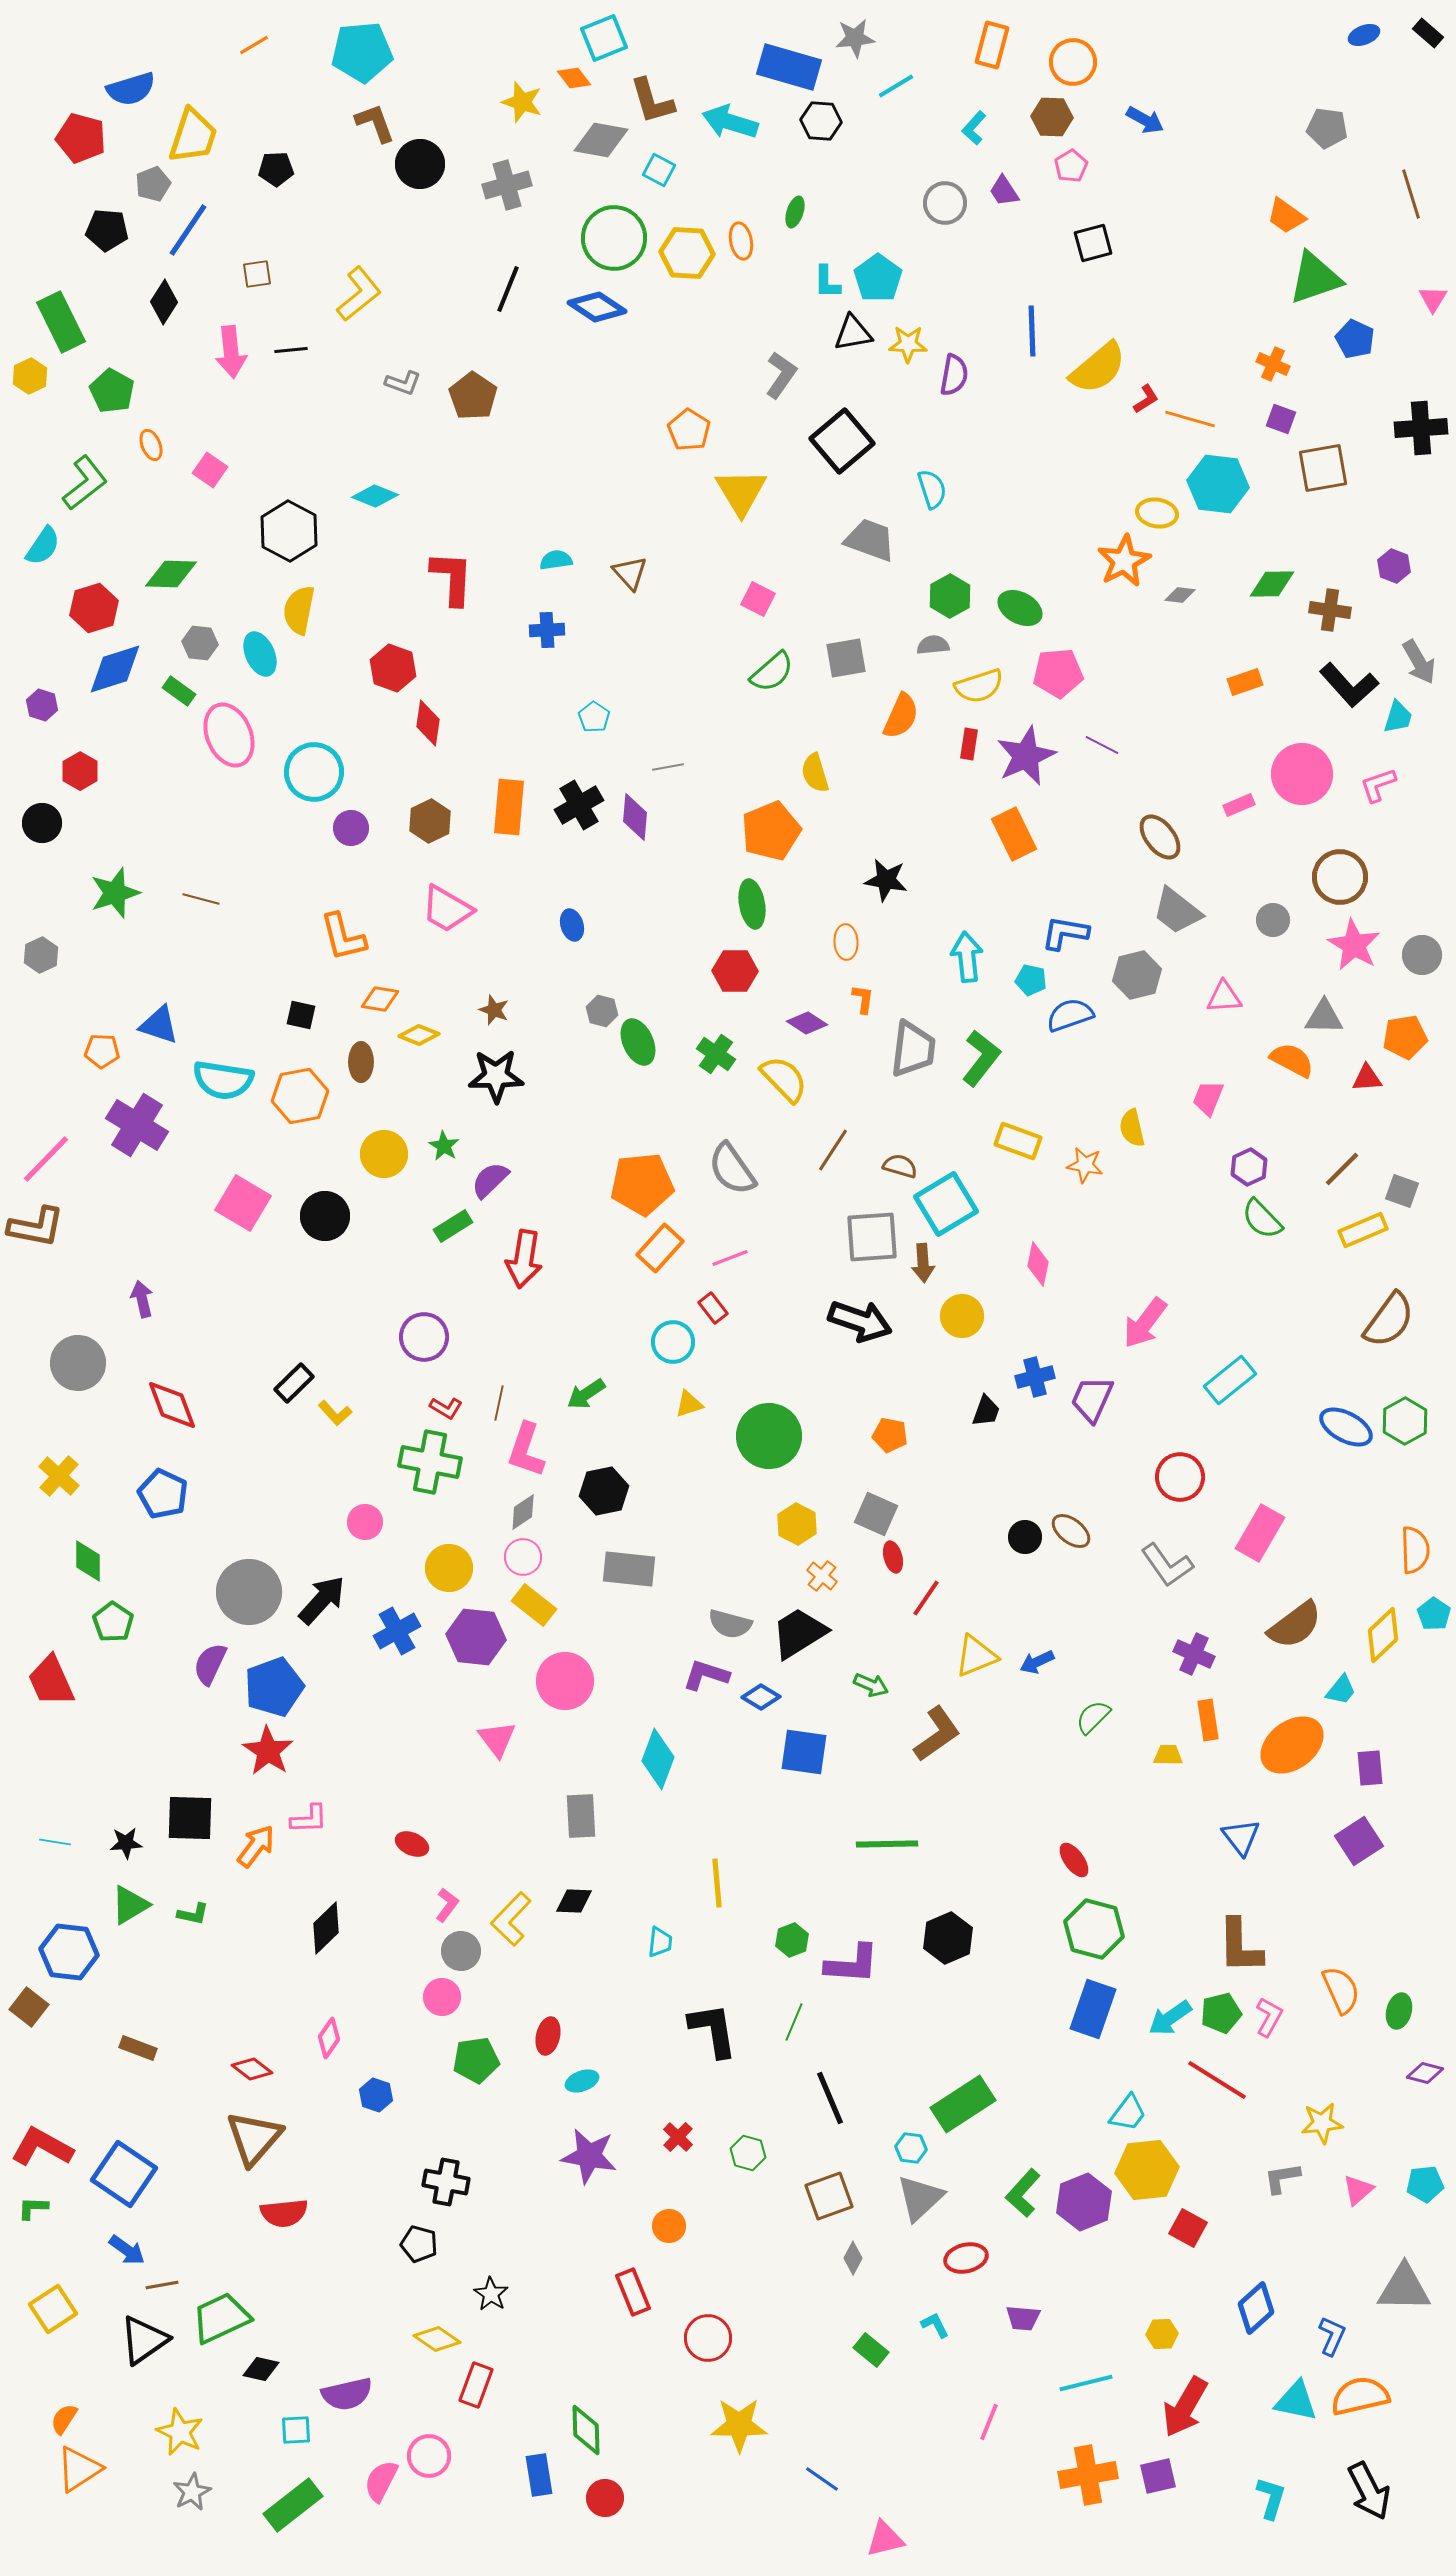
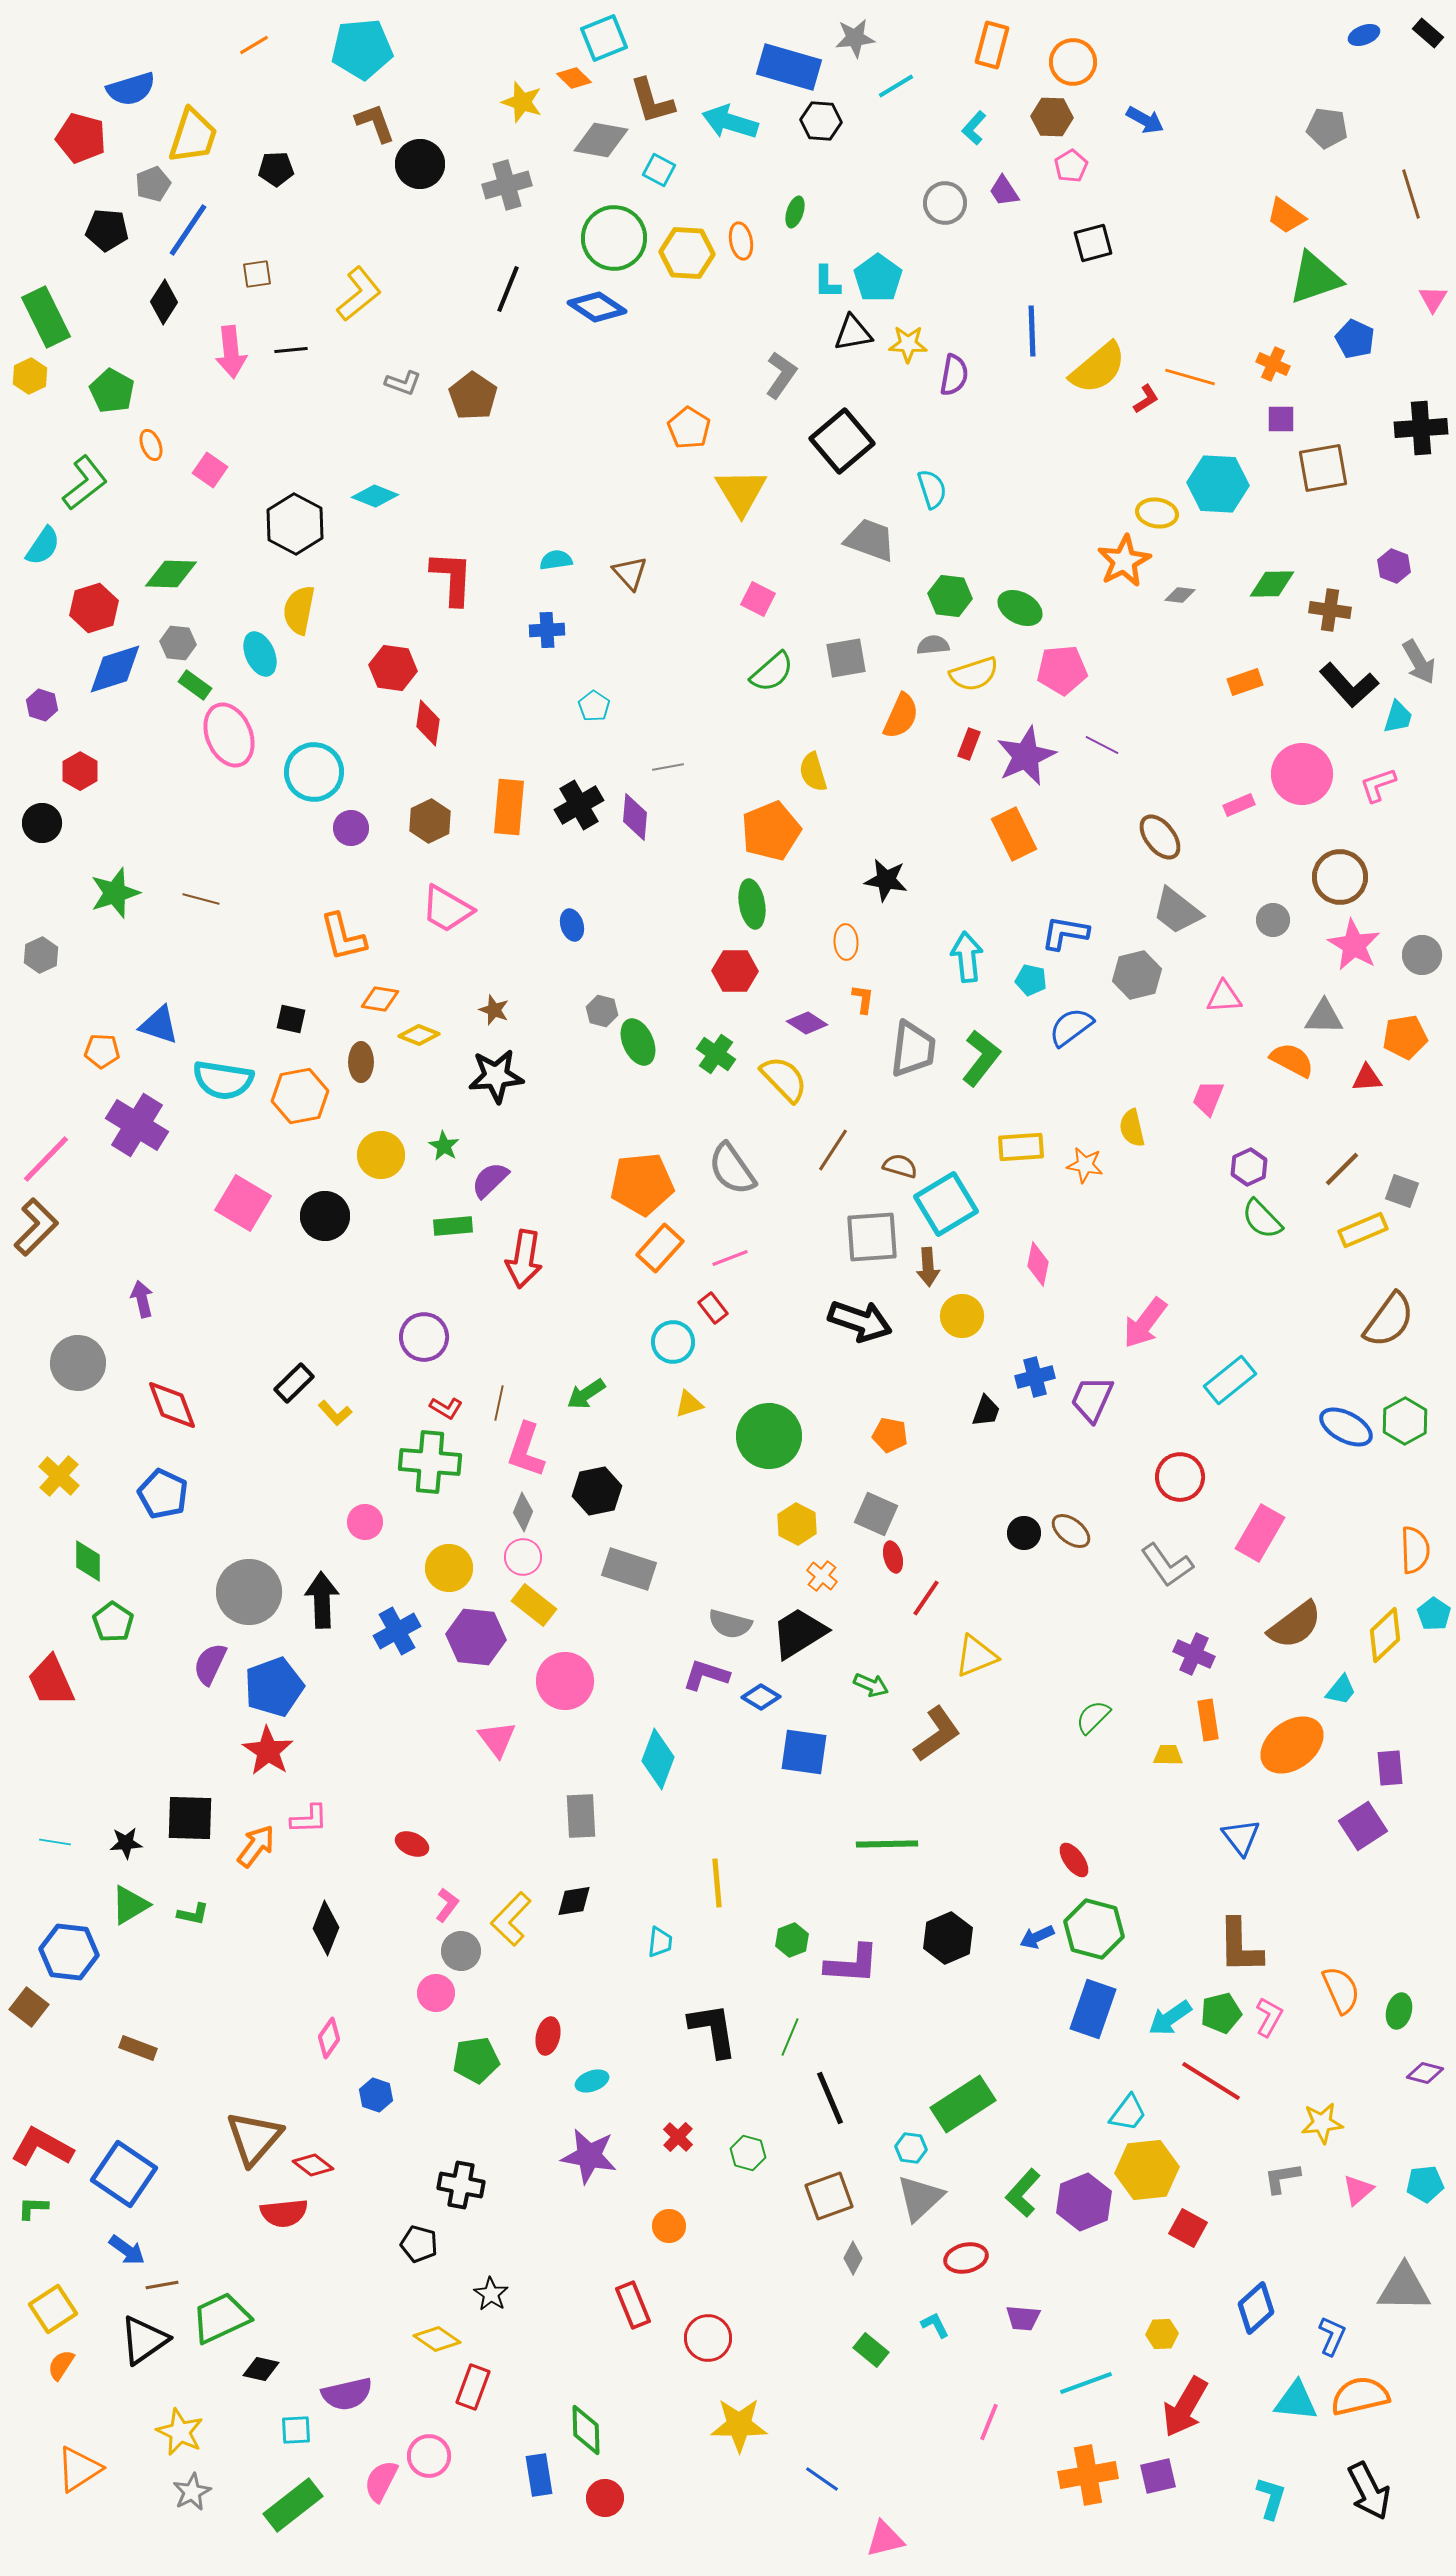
cyan pentagon at (362, 52): moved 3 px up
orange diamond at (574, 78): rotated 8 degrees counterclockwise
green rectangle at (61, 322): moved 15 px left, 5 px up
orange line at (1190, 419): moved 42 px up
purple square at (1281, 419): rotated 20 degrees counterclockwise
orange pentagon at (689, 430): moved 2 px up
cyan hexagon at (1218, 484): rotated 4 degrees counterclockwise
black hexagon at (289, 531): moved 6 px right, 7 px up
green hexagon at (950, 596): rotated 24 degrees counterclockwise
gray hexagon at (200, 643): moved 22 px left
red hexagon at (393, 668): rotated 12 degrees counterclockwise
pink pentagon at (1058, 673): moved 4 px right, 3 px up
yellow semicircle at (979, 686): moved 5 px left, 12 px up
green rectangle at (179, 691): moved 16 px right, 6 px up
cyan pentagon at (594, 717): moved 11 px up
red rectangle at (969, 744): rotated 12 degrees clockwise
yellow semicircle at (815, 773): moved 2 px left, 1 px up
black square at (301, 1015): moved 10 px left, 4 px down
blue semicircle at (1070, 1015): moved 1 px right, 12 px down; rotated 18 degrees counterclockwise
black star at (496, 1076): rotated 4 degrees counterclockwise
yellow rectangle at (1018, 1141): moved 3 px right, 6 px down; rotated 24 degrees counterclockwise
yellow circle at (384, 1154): moved 3 px left, 1 px down
green rectangle at (453, 1226): rotated 27 degrees clockwise
brown L-shape at (36, 1227): rotated 56 degrees counterclockwise
brown arrow at (923, 1263): moved 5 px right, 4 px down
green cross at (430, 1462): rotated 6 degrees counterclockwise
black hexagon at (604, 1491): moved 7 px left
gray diamond at (523, 1512): rotated 33 degrees counterclockwise
black circle at (1025, 1537): moved 1 px left, 4 px up
gray rectangle at (629, 1569): rotated 12 degrees clockwise
black arrow at (322, 1600): rotated 44 degrees counterclockwise
yellow diamond at (1383, 1635): moved 2 px right
blue arrow at (1037, 1662): moved 275 px down
purple rectangle at (1370, 1768): moved 20 px right
purple square at (1359, 1841): moved 4 px right, 15 px up
black diamond at (574, 1901): rotated 12 degrees counterclockwise
black diamond at (326, 1928): rotated 24 degrees counterclockwise
pink circle at (442, 1997): moved 6 px left, 4 px up
green line at (794, 2022): moved 4 px left, 15 px down
red diamond at (252, 2069): moved 61 px right, 96 px down
red line at (1217, 2080): moved 6 px left, 1 px down
cyan ellipse at (582, 2081): moved 10 px right
black cross at (446, 2182): moved 15 px right, 3 px down
red rectangle at (633, 2292): moved 13 px down
cyan line at (1086, 2383): rotated 6 degrees counterclockwise
red rectangle at (476, 2385): moved 3 px left, 2 px down
cyan triangle at (1296, 2401): rotated 6 degrees counterclockwise
orange semicircle at (64, 2419): moved 3 px left, 54 px up
